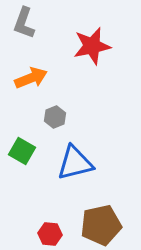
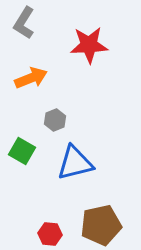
gray L-shape: rotated 12 degrees clockwise
red star: moved 3 px left, 1 px up; rotated 9 degrees clockwise
gray hexagon: moved 3 px down
